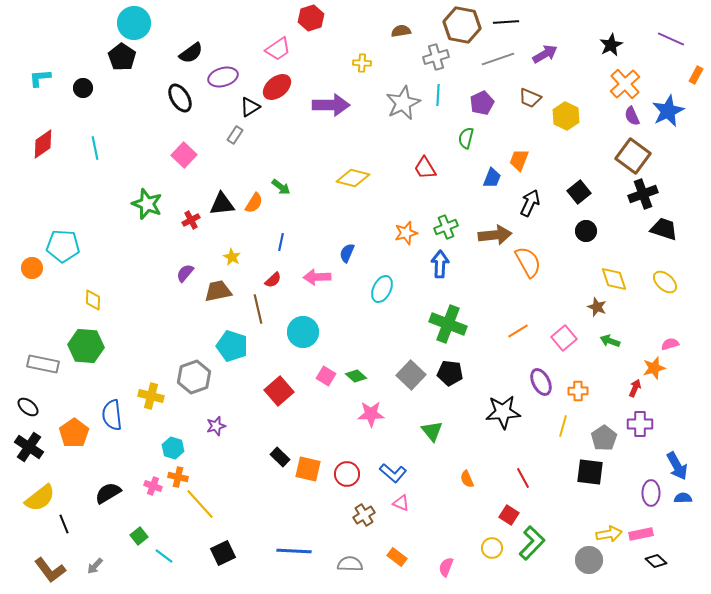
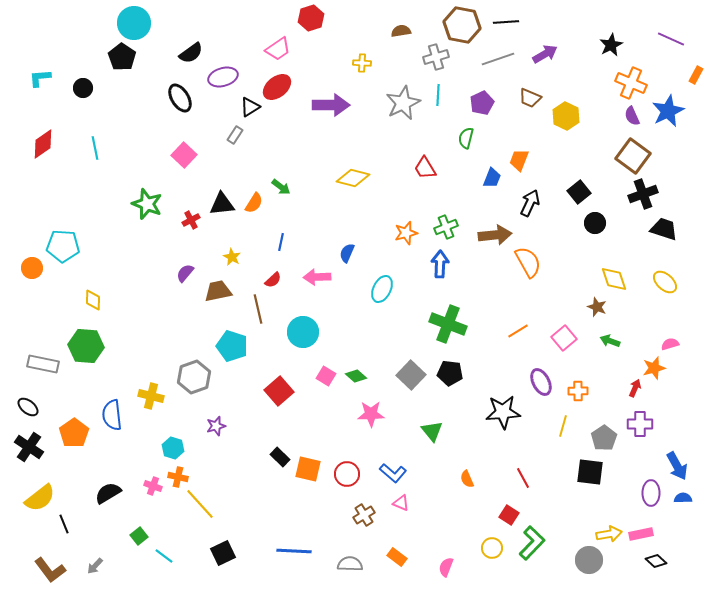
orange cross at (625, 84): moved 6 px right, 1 px up; rotated 24 degrees counterclockwise
black circle at (586, 231): moved 9 px right, 8 px up
